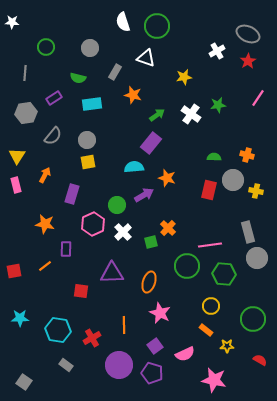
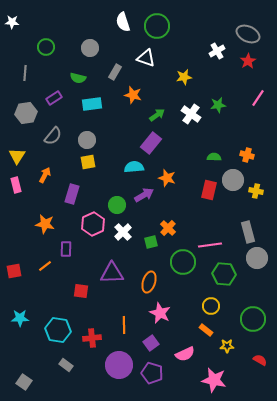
green circle at (187, 266): moved 4 px left, 4 px up
red cross at (92, 338): rotated 24 degrees clockwise
purple square at (155, 346): moved 4 px left, 3 px up
